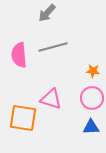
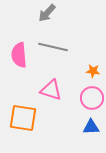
gray line: rotated 28 degrees clockwise
pink triangle: moved 9 px up
